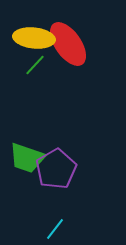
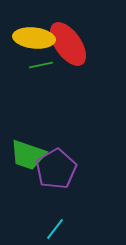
green line: moved 6 px right; rotated 35 degrees clockwise
green trapezoid: moved 1 px right, 3 px up
